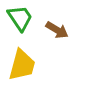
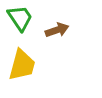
brown arrow: rotated 50 degrees counterclockwise
